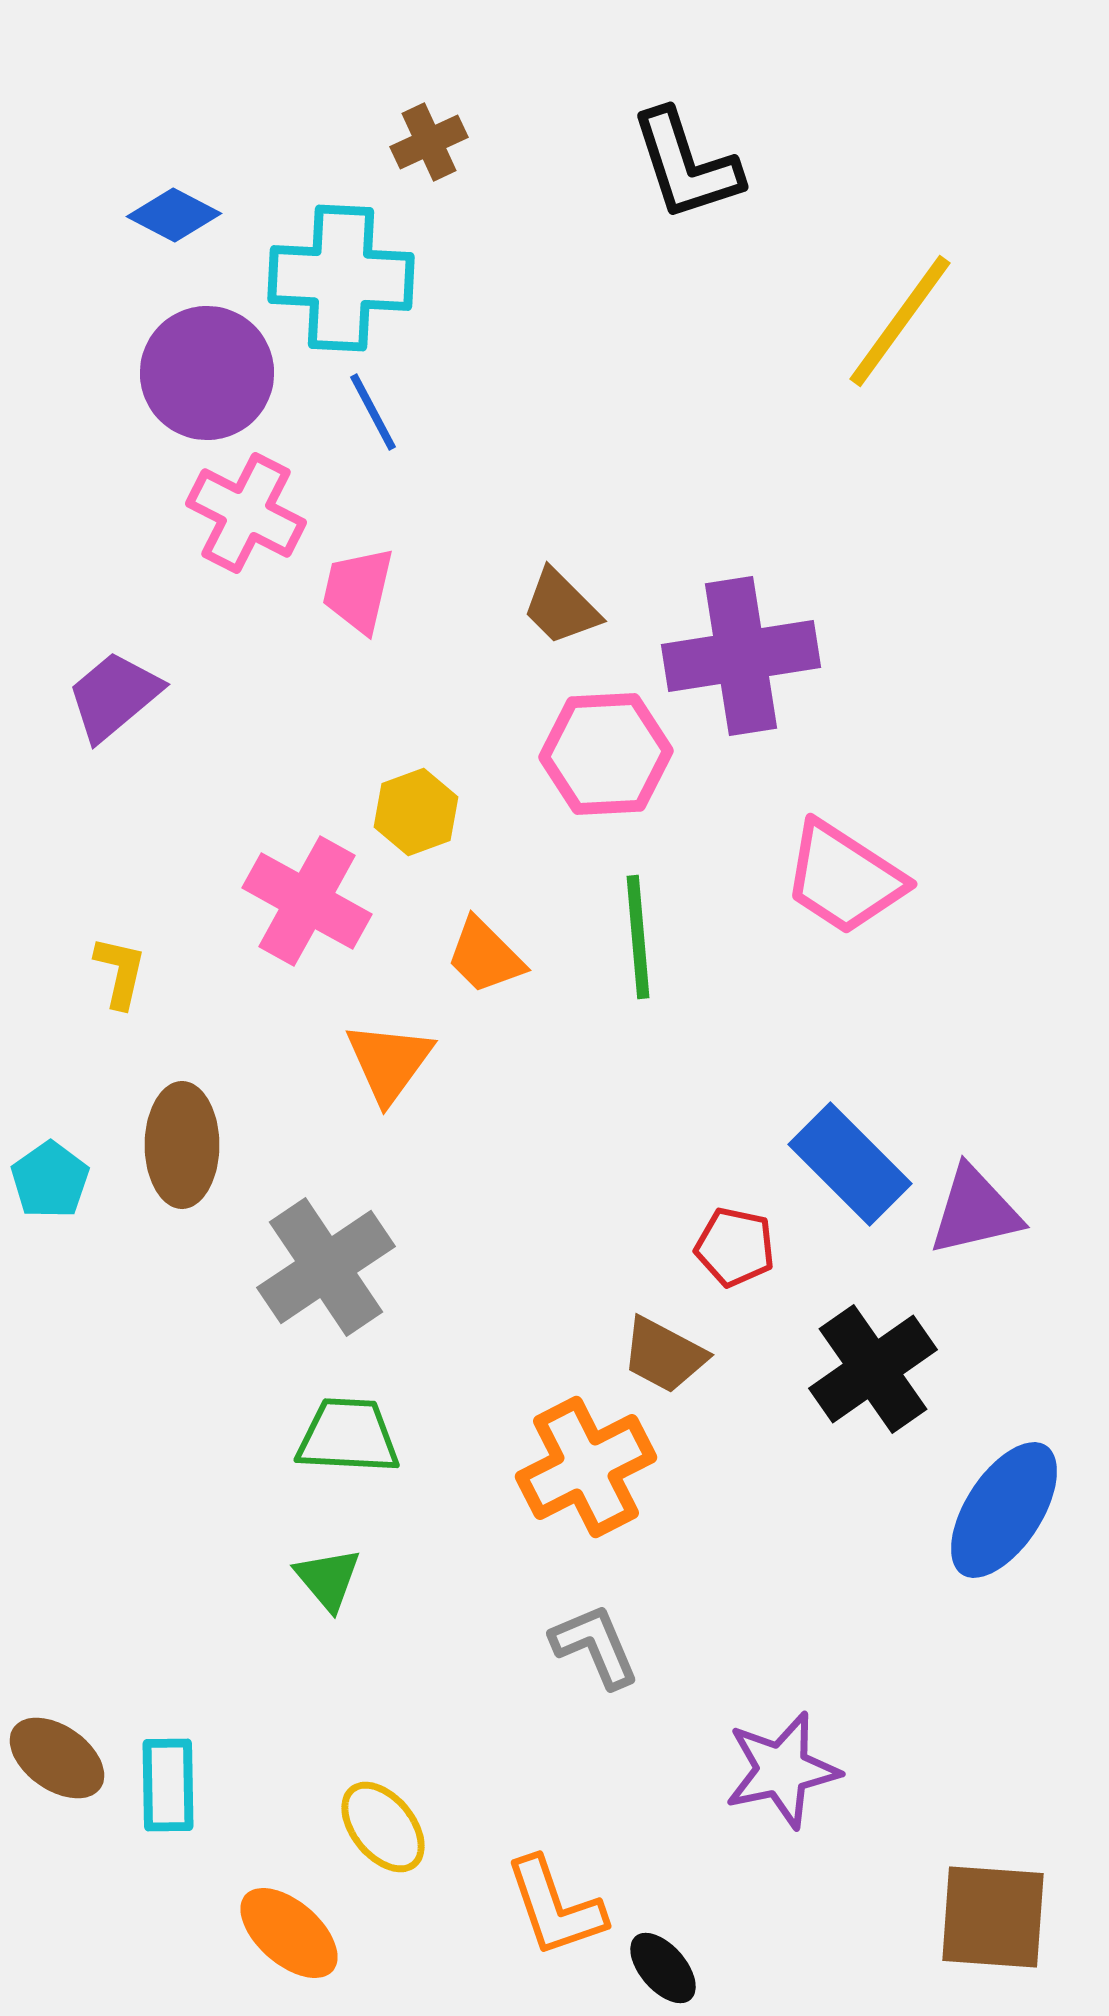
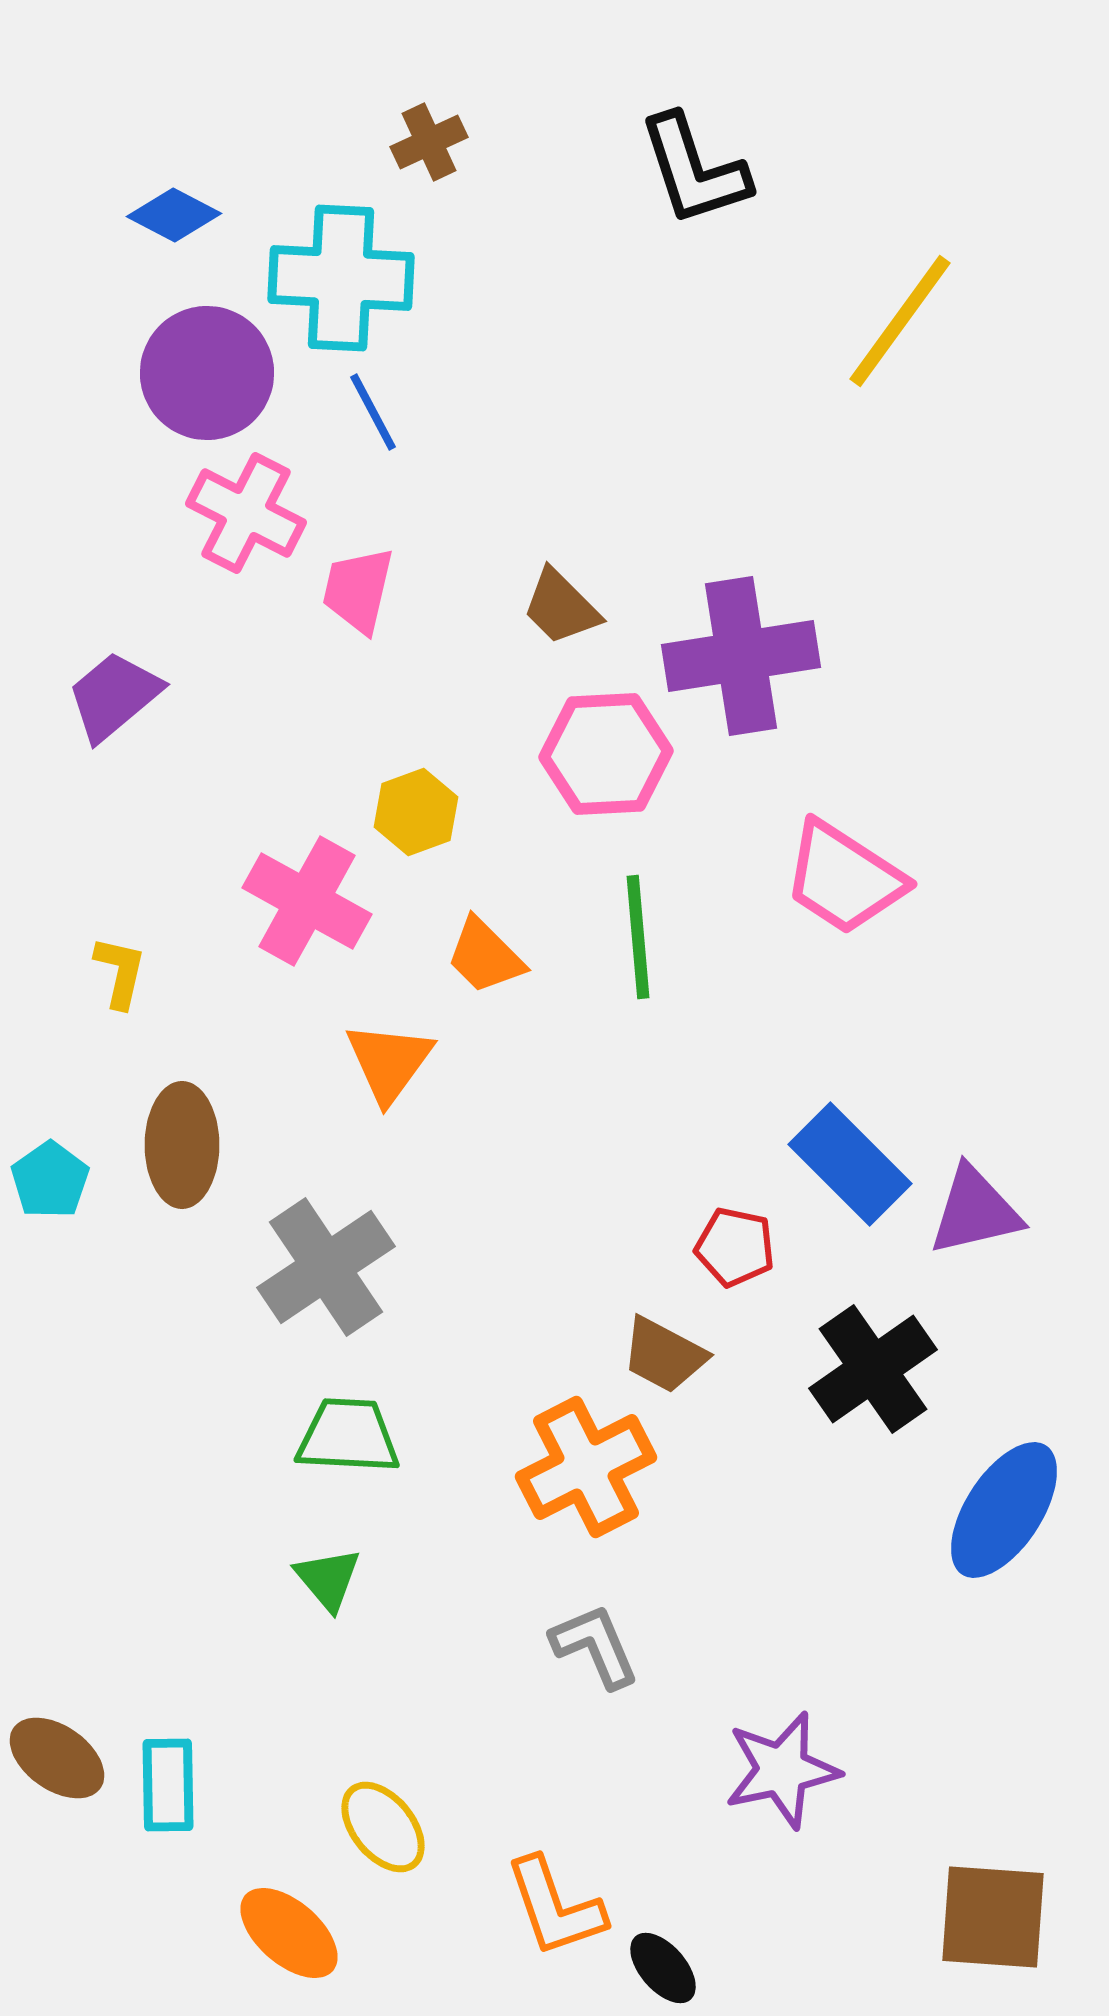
black L-shape at (686, 165): moved 8 px right, 5 px down
